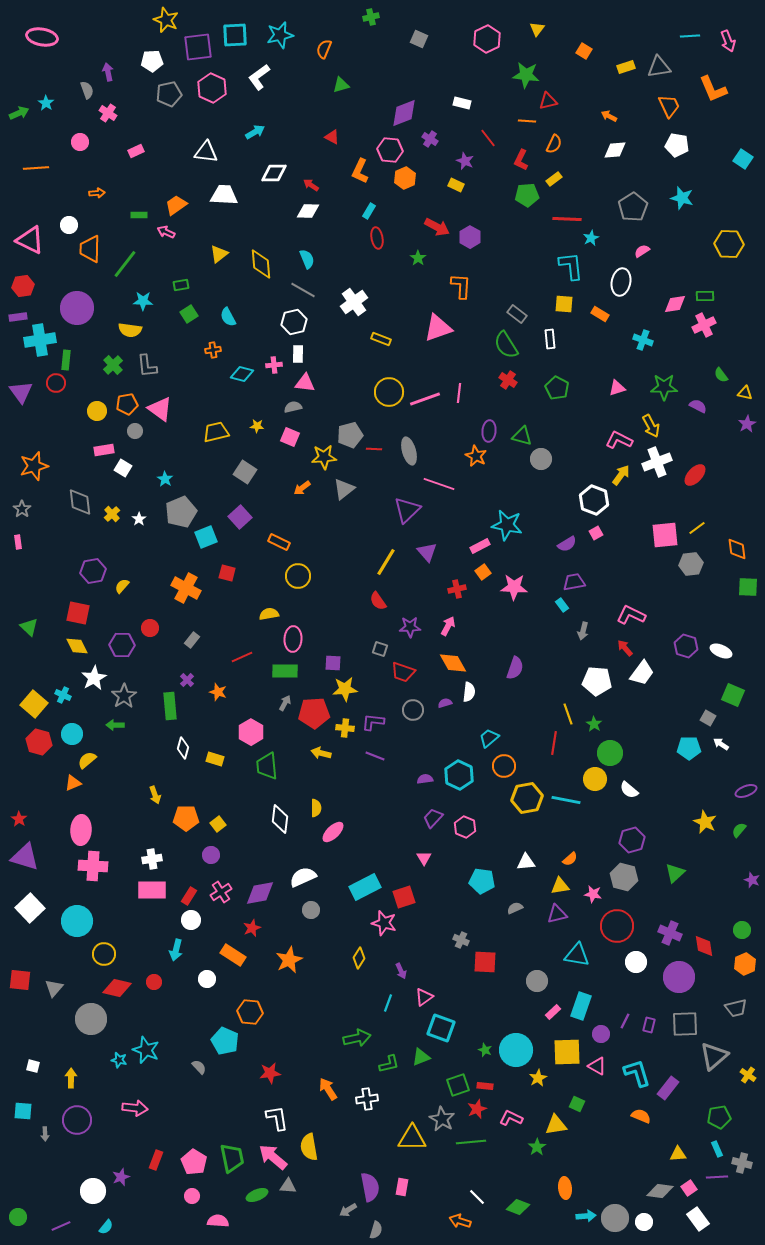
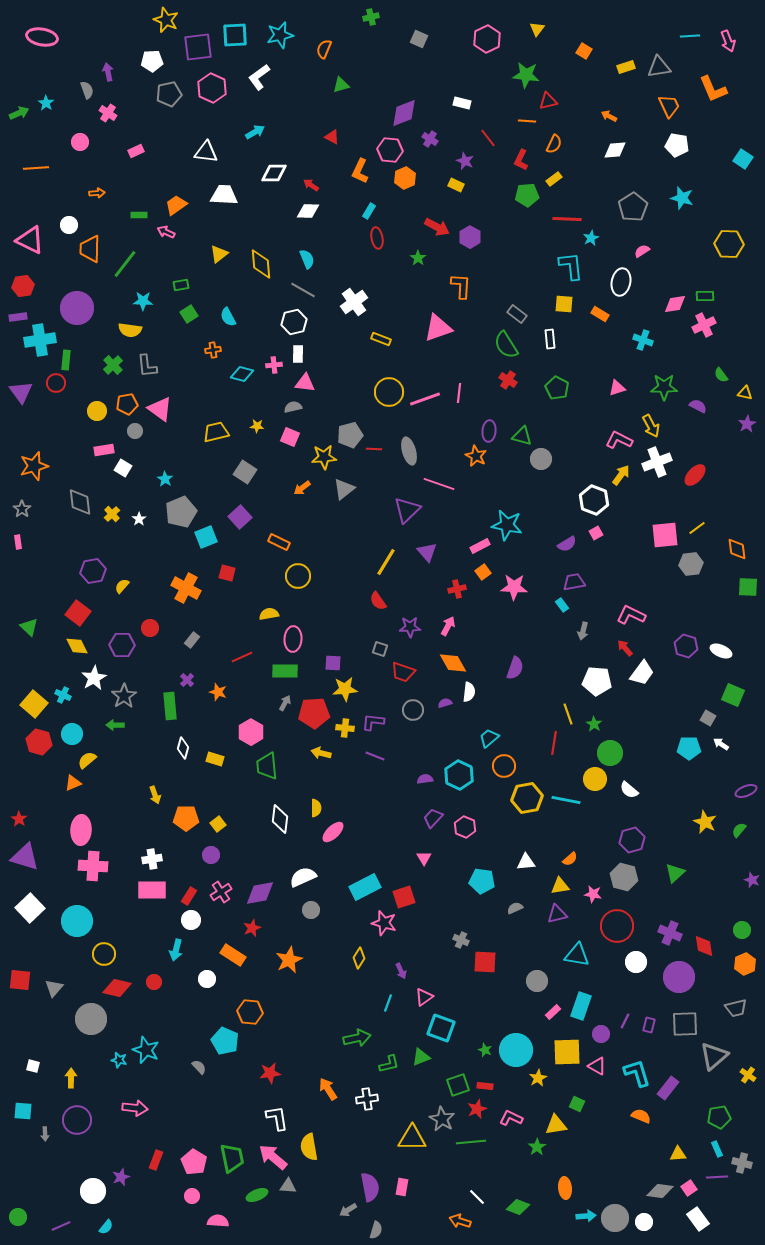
red square at (78, 613): rotated 25 degrees clockwise
